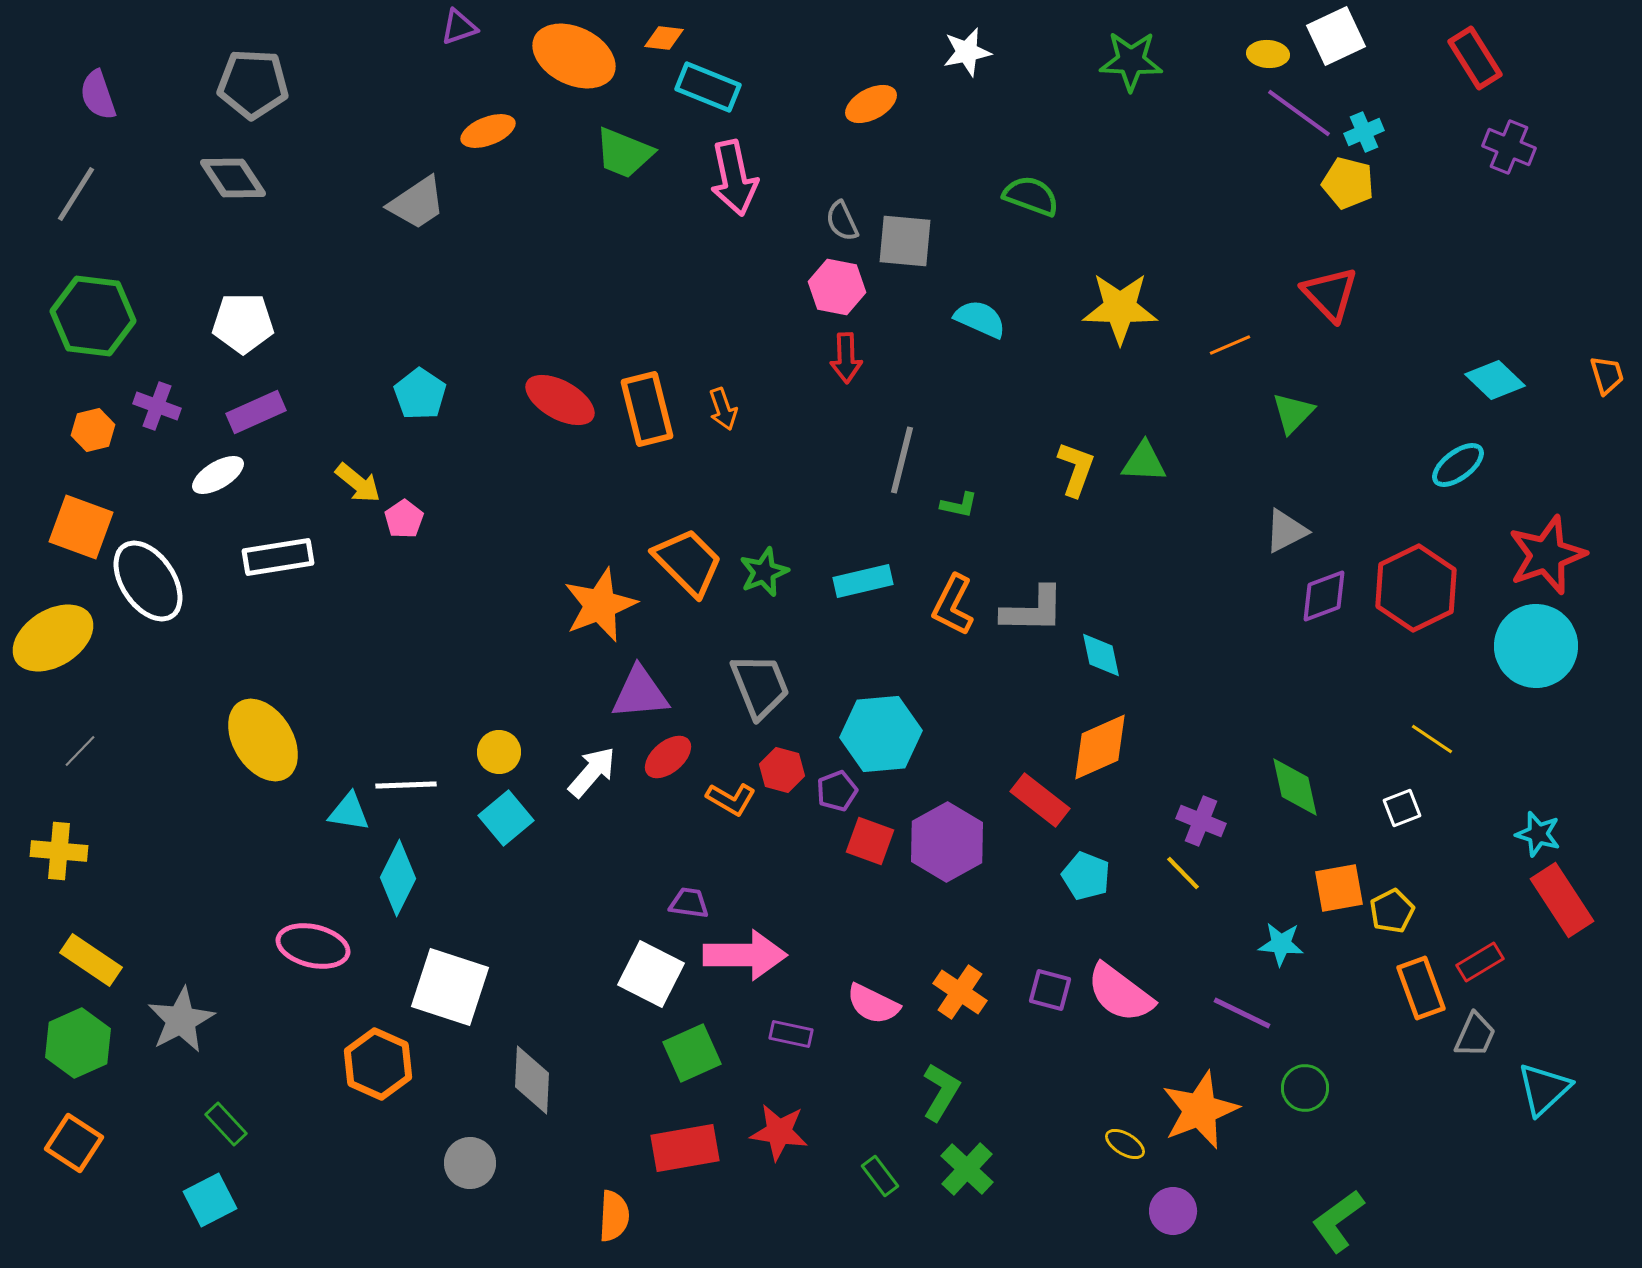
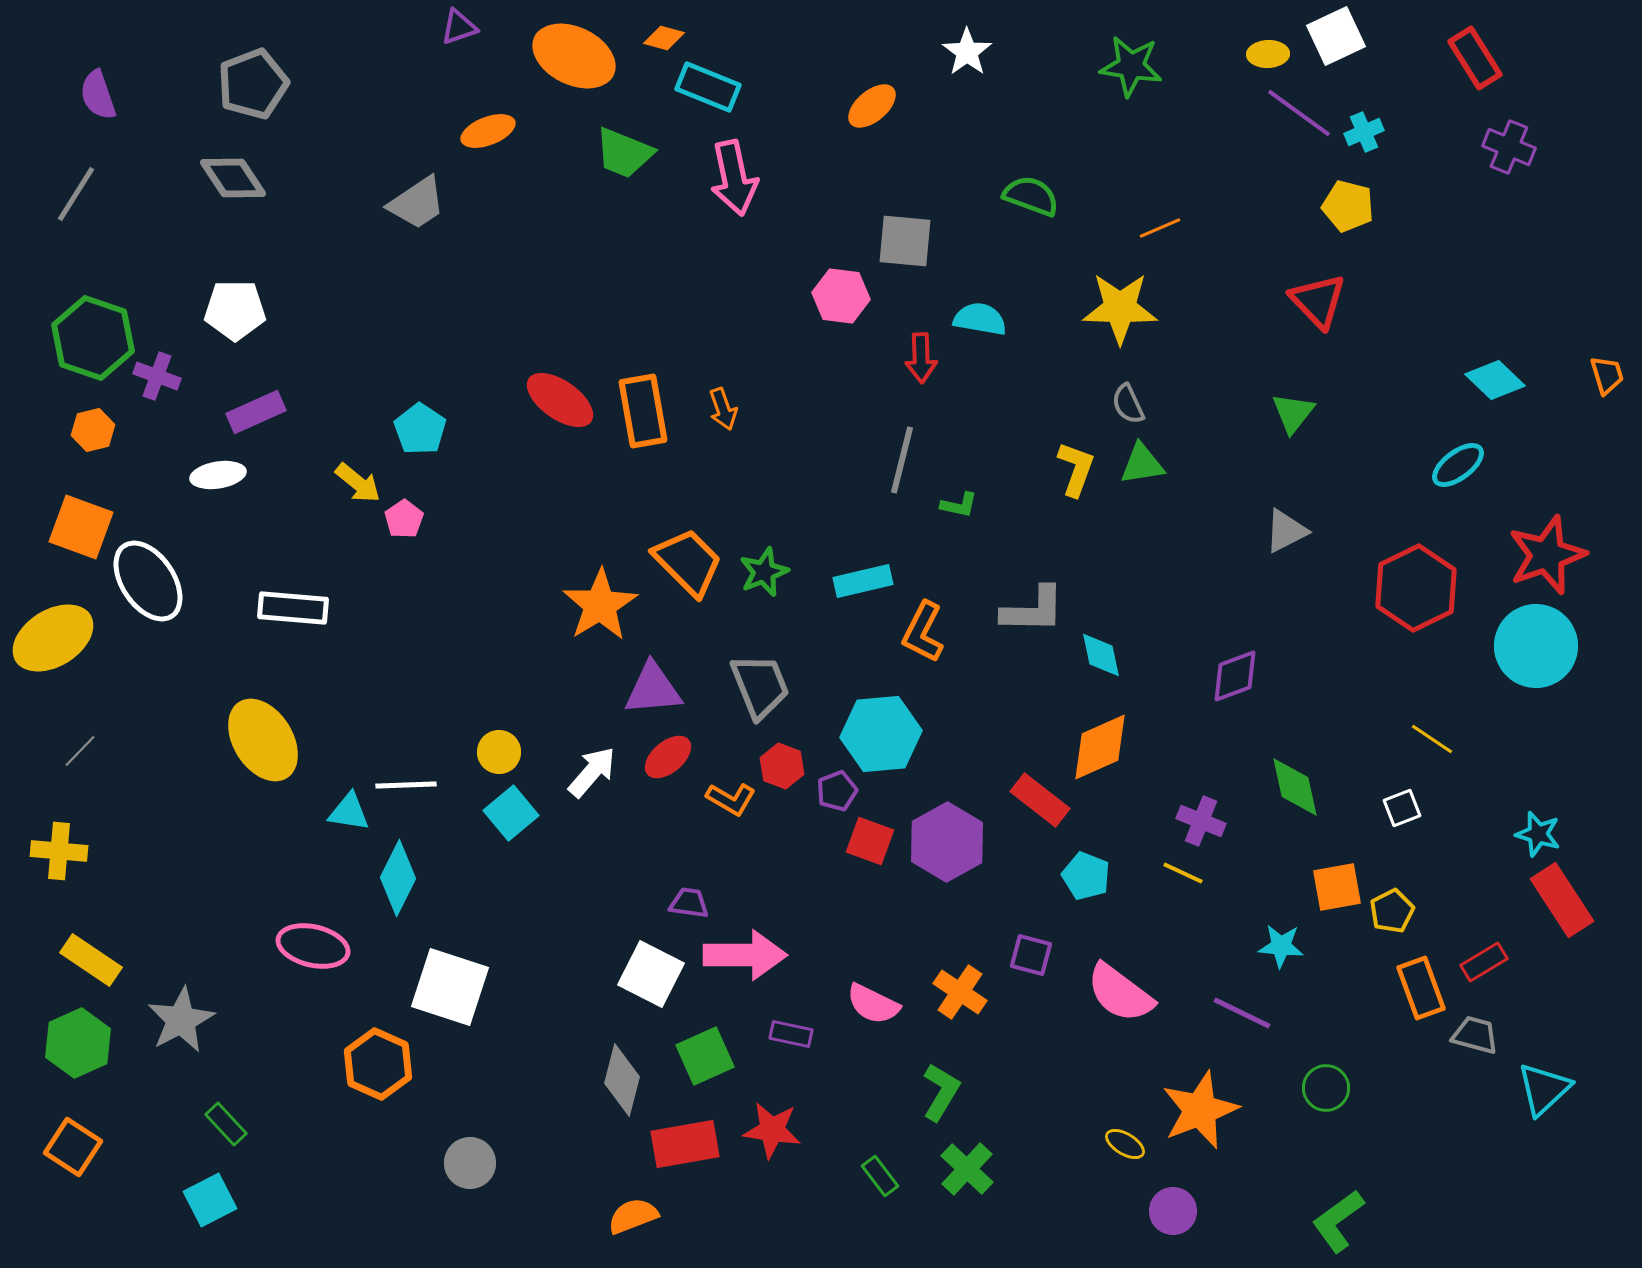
orange diamond at (664, 38): rotated 9 degrees clockwise
white star at (967, 52): rotated 24 degrees counterclockwise
yellow ellipse at (1268, 54): rotated 6 degrees counterclockwise
green star at (1131, 61): moved 5 px down; rotated 6 degrees clockwise
gray pentagon at (253, 84): rotated 24 degrees counterclockwise
orange ellipse at (871, 104): moved 1 px right, 2 px down; rotated 12 degrees counterclockwise
yellow pentagon at (1348, 183): moved 23 px down
gray semicircle at (842, 221): moved 286 px right, 183 px down
pink hexagon at (837, 287): moved 4 px right, 9 px down; rotated 4 degrees counterclockwise
red triangle at (1330, 294): moved 12 px left, 7 px down
green hexagon at (93, 316): moved 22 px down; rotated 12 degrees clockwise
cyan semicircle at (980, 319): rotated 14 degrees counterclockwise
white pentagon at (243, 323): moved 8 px left, 13 px up
orange line at (1230, 345): moved 70 px left, 117 px up
red arrow at (846, 358): moved 75 px right
cyan pentagon at (420, 394): moved 35 px down
red ellipse at (560, 400): rotated 6 degrees clockwise
purple cross at (157, 406): moved 30 px up
orange rectangle at (647, 409): moved 4 px left, 2 px down; rotated 4 degrees clockwise
green triangle at (1293, 413): rotated 6 degrees counterclockwise
green triangle at (1144, 462): moved 2 px left, 2 px down; rotated 12 degrees counterclockwise
white ellipse at (218, 475): rotated 22 degrees clockwise
white rectangle at (278, 557): moved 15 px right, 51 px down; rotated 14 degrees clockwise
purple diamond at (1324, 596): moved 89 px left, 80 px down
orange star at (600, 605): rotated 10 degrees counterclockwise
orange L-shape at (953, 605): moved 30 px left, 27 px down
purple triangle at (640, 693): moved 13 px right, 4 px up
red hexagon at (782, 770): moved 4 px up; rotated 6 degrees clockwise
cyan square at (506, 818): moved 5 px right, 5 px up
yellow line at (1183, 873): rotated 21 degrees counterclockwise
orange square at (1339, 888): moved 2 px left, 1 px up
cyan star at (1281, 944): moved 2 px down
red rectangle at (1480, 962): moved 4 px right
purple square at (1050, 990): moved 19 px left, 35 px up
gray trapezoid at (1475, 1035): rotated 99 degrees counterclockwise
green square at (692, 1053): moved 13 px right, 3 px down
gray diamond at (532, 1080): moved 90 px right; rotated 12 degrees clockwise
green circle at (1305, 1088): moved 21 px right
red star at (779, 1132): moved 7 px left, 2 px up
orange square at (74, 1143): moved 1 px left, 4 px down
red rectangle at (685, 1148): moved 4 px up
orange semicircle at (614, 1216): moved 19 px right; rotated 114 degrees counterclockwise
